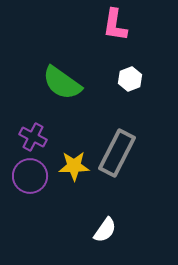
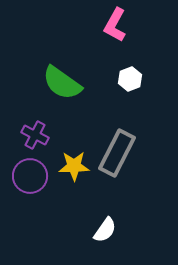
pink L-shape: rotated 20 degrees clockwise
purple cross: moved 2 px right, 2 px up
